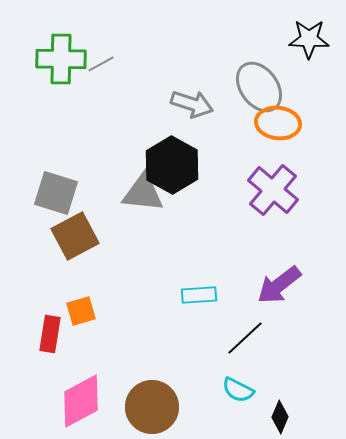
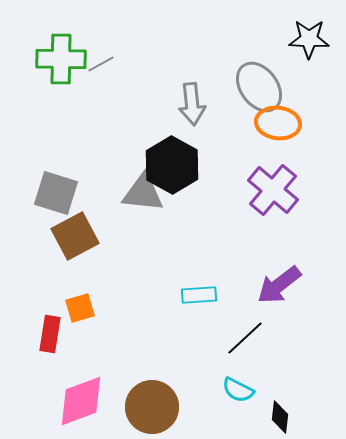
gray arrow: rotated 66 degrees clockwise
orange square: moved 1 px left, 3 px up
pink diamond: rotated 8 degrees clockwise
black diamond: rotated 16 degrees counterclockwise
